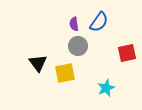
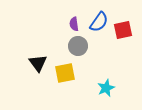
red square: moved 4 px left, 23 px up
